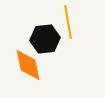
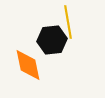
black hexagon: moved 7 px right, 1 px down
